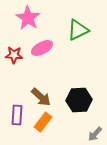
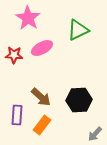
orange rectangle: moved 1 px left, 3 px down
